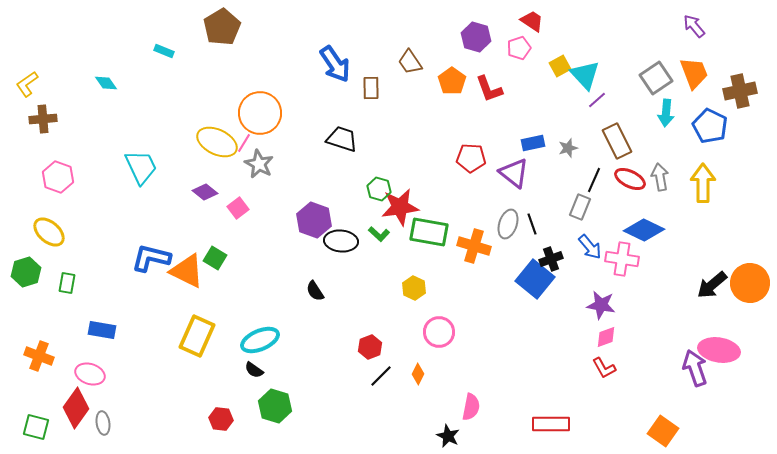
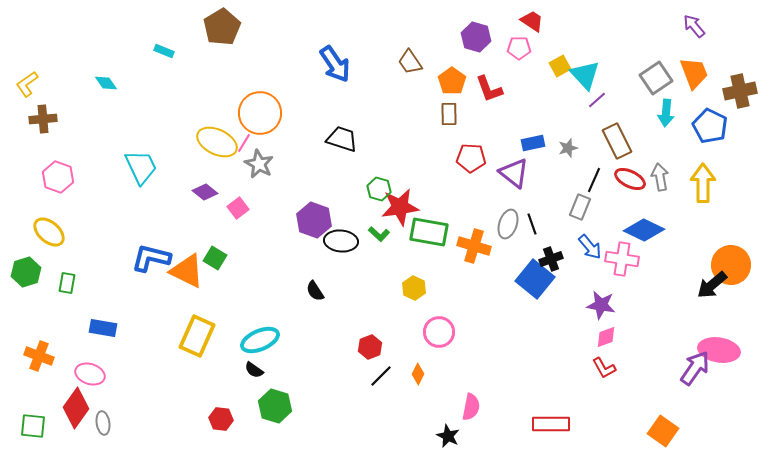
pink pentagon at (519, 48): rotated 20 degrees clockwise
brown rectangle at (371, 88): moved 78 px right, 26 px down
orange circle at (750, 283): moved 19 px left, 18 px up
blue rectangle at (102, 330): moved 1 px right, 2 px up
purple arrow at (695, 368): rotated 54 degrees clockwise
green square at (36, 427): moved 3 px left, 1 px up; rotated 8 degrees counterclockwise
